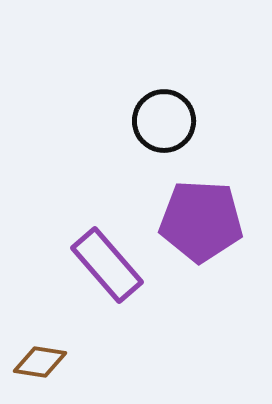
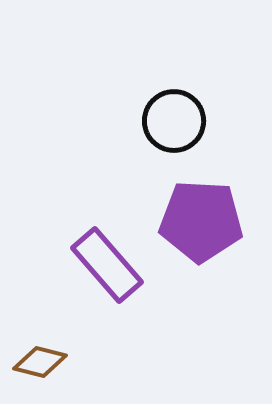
black circle: moved 10 px right
brown diamond: rotated 6 degrees clockwise
